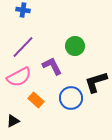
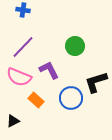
purple L-shape: moved 3 px left, 4 px down
pink semicircle: rotated 50 degrees clockwise
